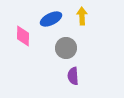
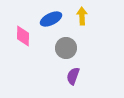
purple semicircle: rotated 24 degrees clockwise
